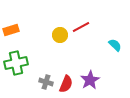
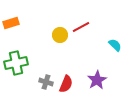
orange rectangle: moved 7 px up
purple star: moved 7 px right
